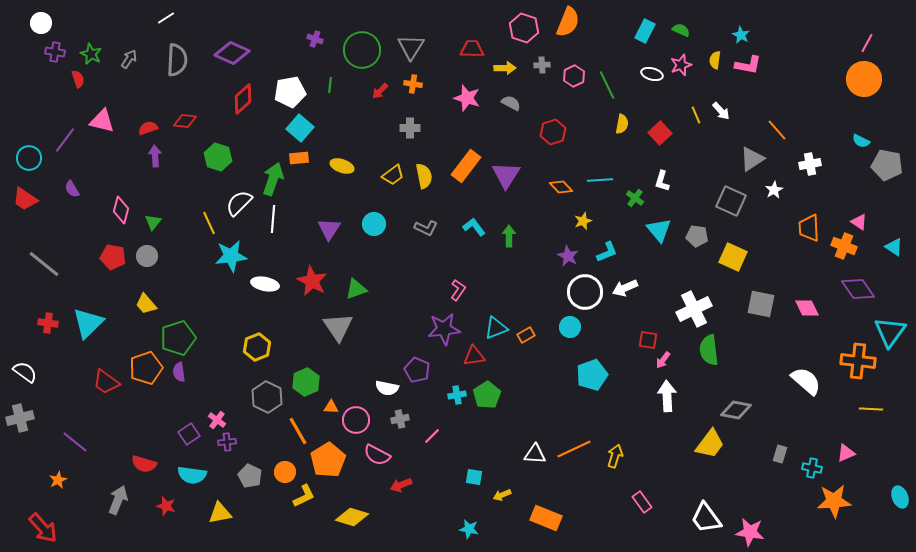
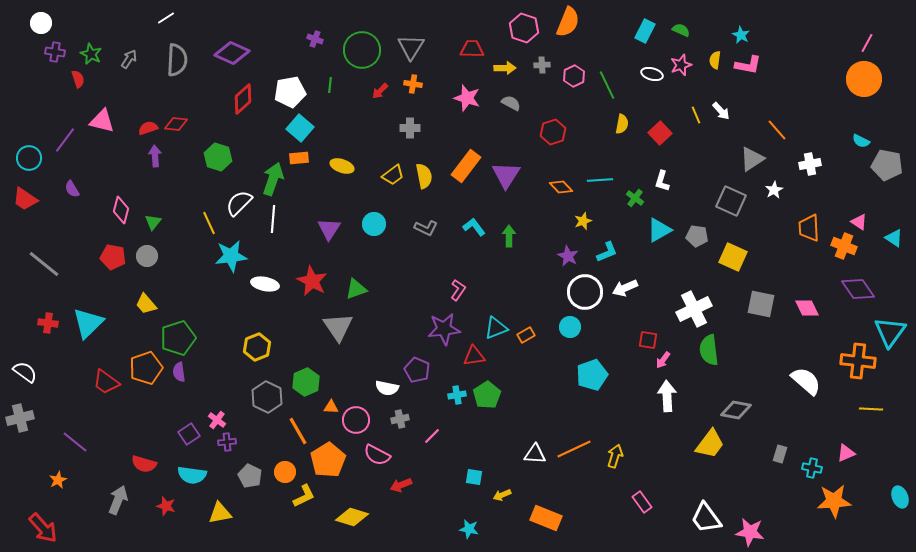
red diamond at (185, 121): moved 9 px left, 3 px down
cyan triangle at (659, 230): rotated 40 degrees clockwise
cyan triangle at (894, 247): moved 9 px up
